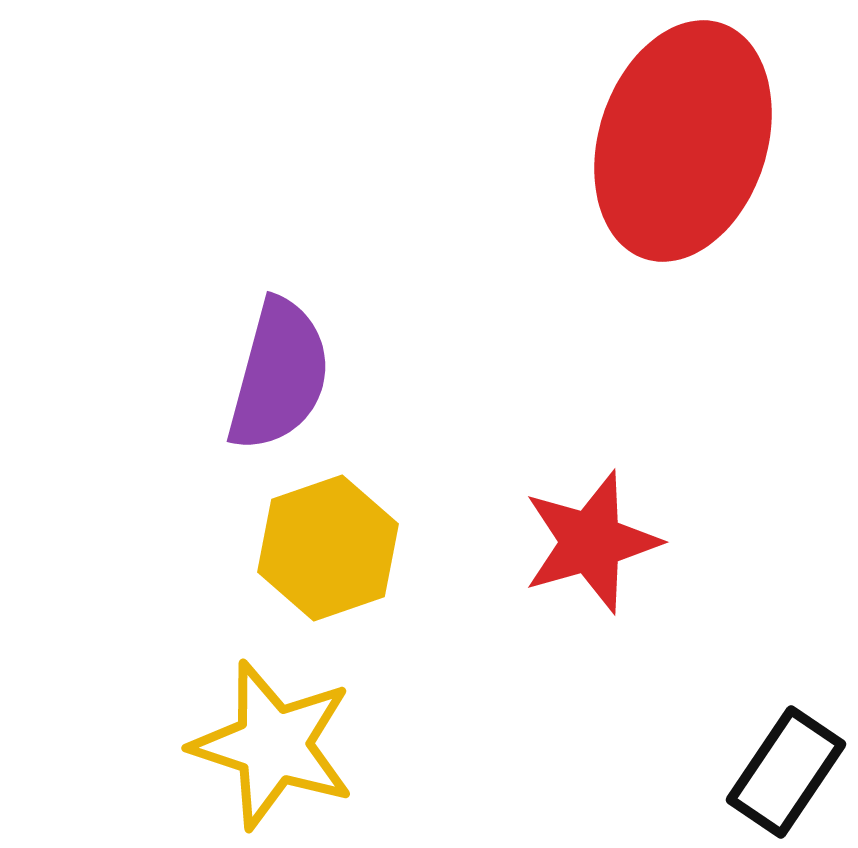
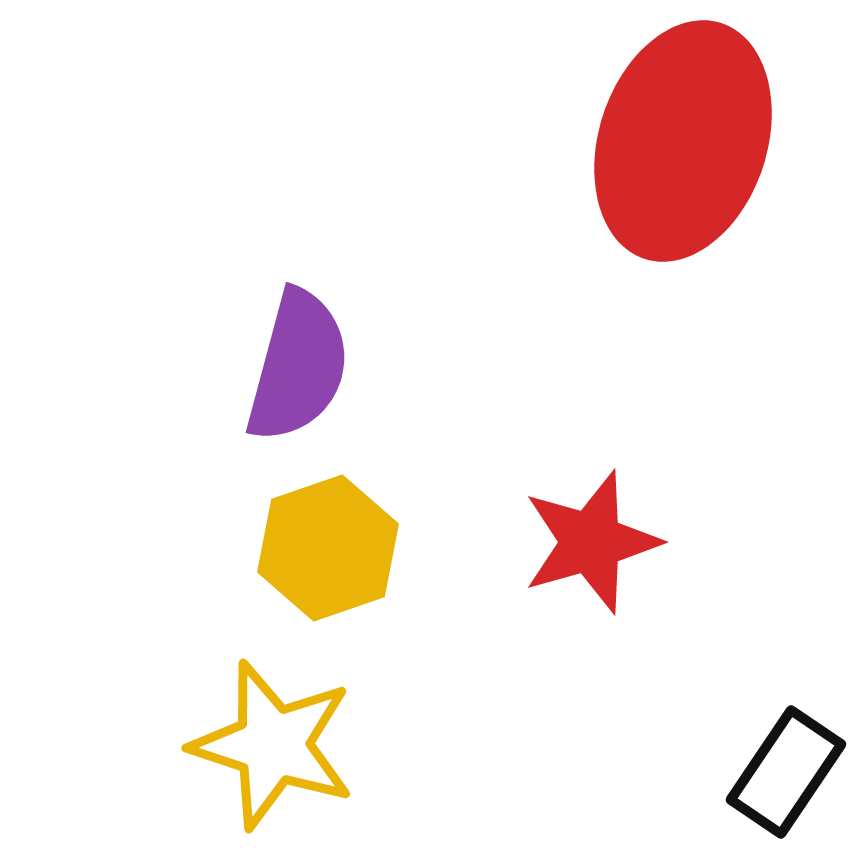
purple semicircle: moved 19 px right, 9 px up
